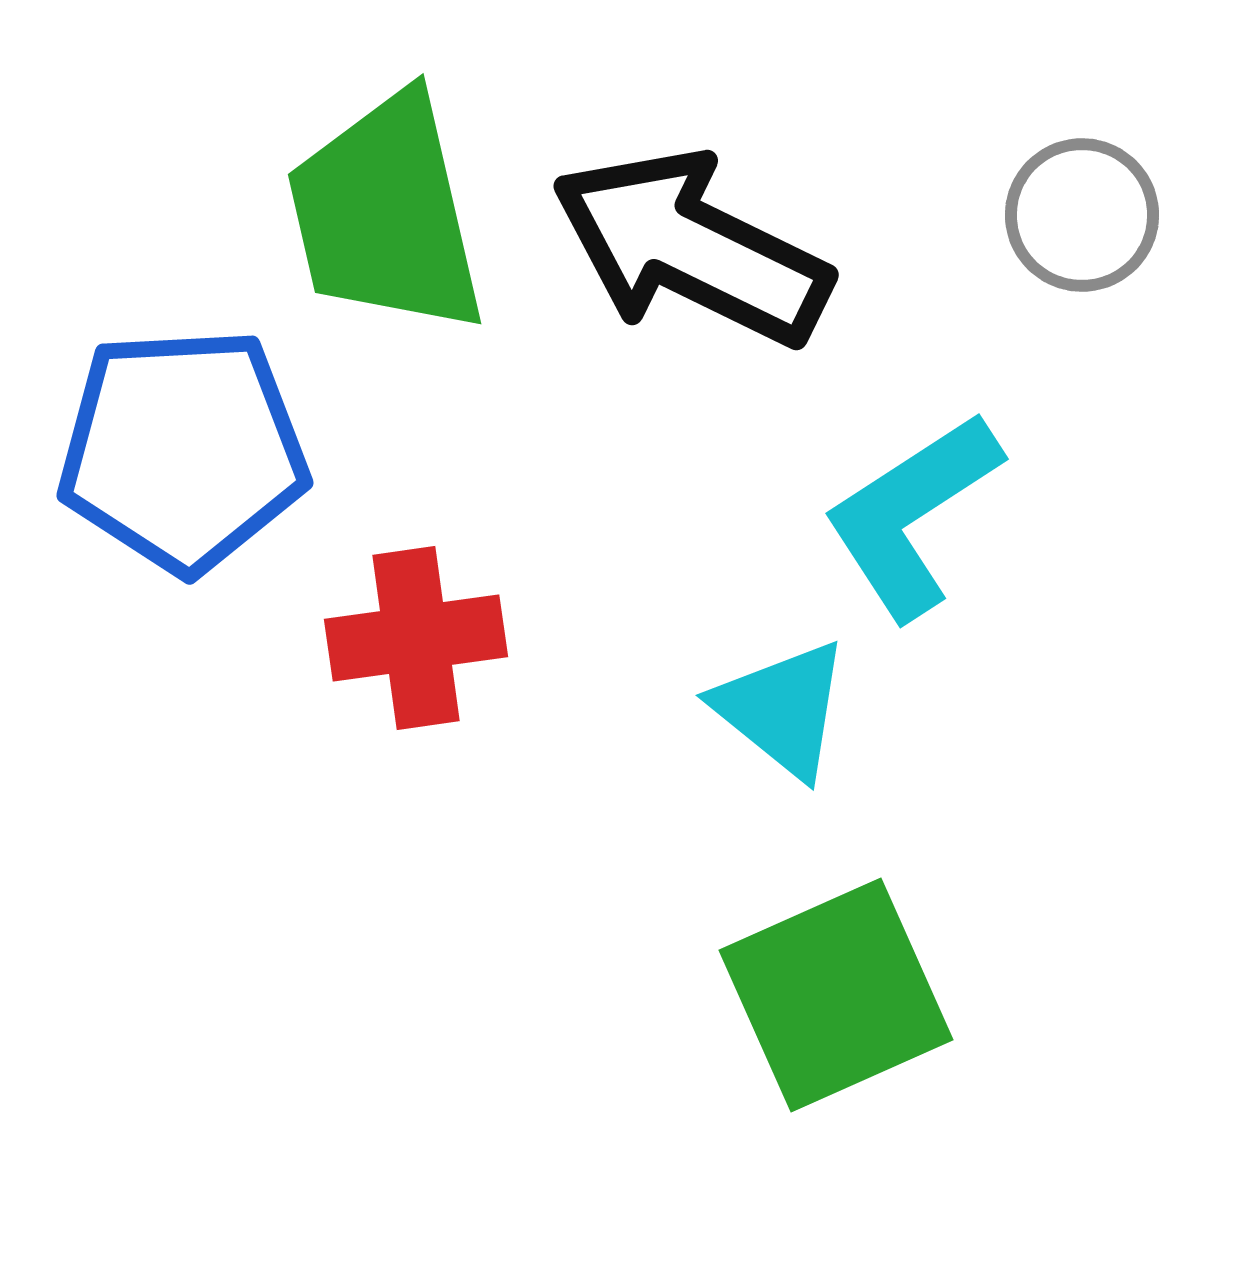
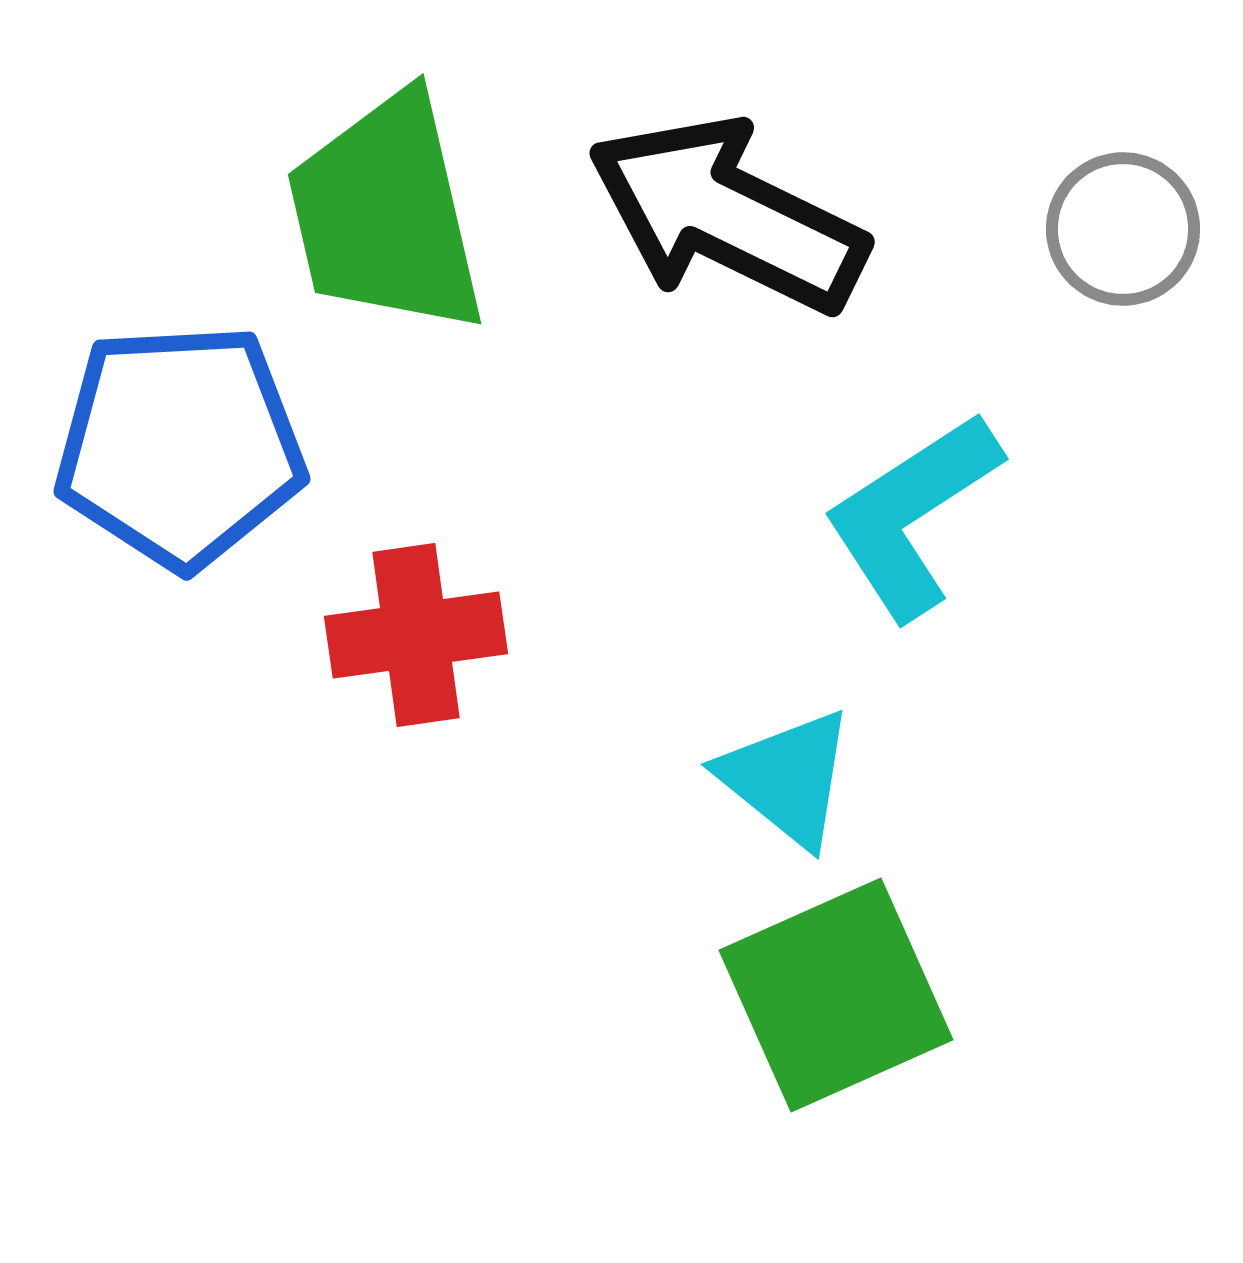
gray circle: moved 41 px right, 14 px down
black arrow: moved 36 px right, 33 px up
blue pentagon: moved 3 px left, 4 px up
red cross: moved 3 px up
cyan triangle: moved 5 px right, 69 px down
